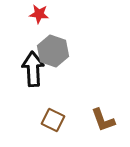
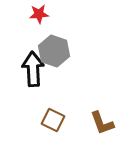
red star: rotated 12 degrees counterclockwise
gray hexagon: moved 1 px right
brown L-shape: moved 1 px left, 3 px down
